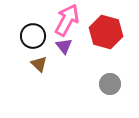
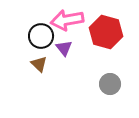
pink arrow: rotated 128 degrees counterclockwise
black circle: moved 8 px right
purple triangle: moved 2 px down
